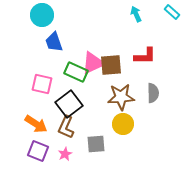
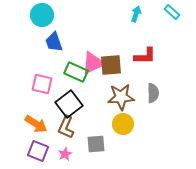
cyan arrow: rotated 42 degrees clockwise
